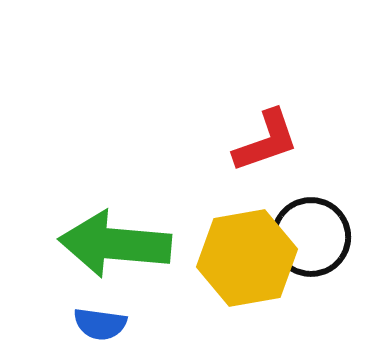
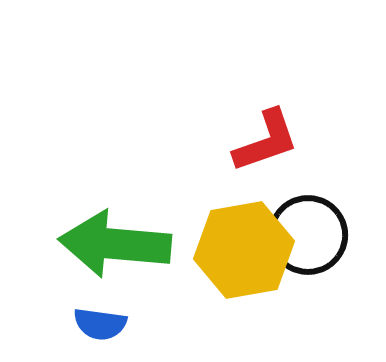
black circle: moved 3 px left, 2 px up
yellow hexagon: moved 3 px left, 8 px up
